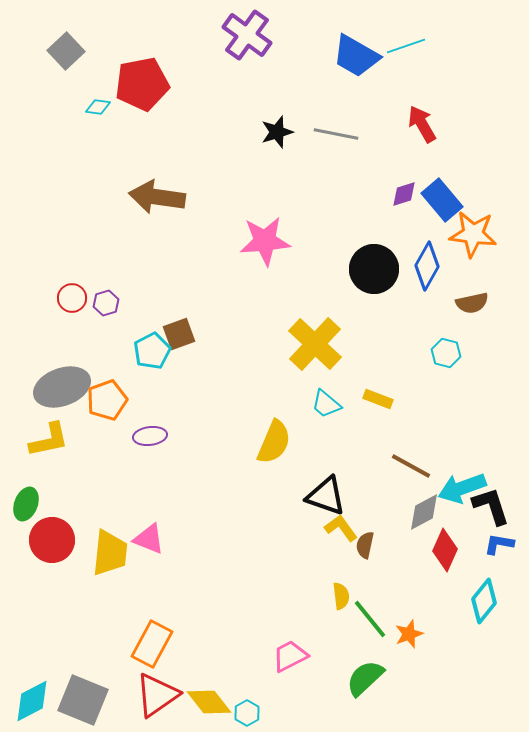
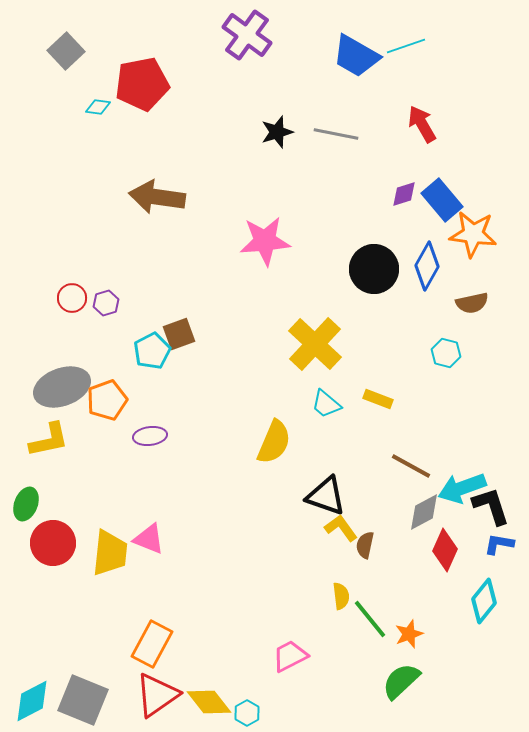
red circle at (52, 540): moved 1 px right, 3 px down
green semicircle at (365, 678): moved 36 px right, 3 px down
